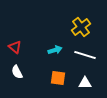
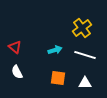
yellow cross: moved 1 px right, 1 px down
